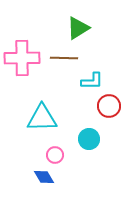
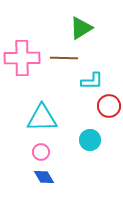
green triangle: moved 3 px right
cyan circle: moved 1 px right, 1 px down
pink circle: moved 14 px left, 3 px up
